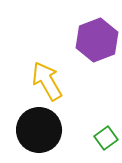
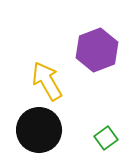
purple hexagon: moved 10 px down
